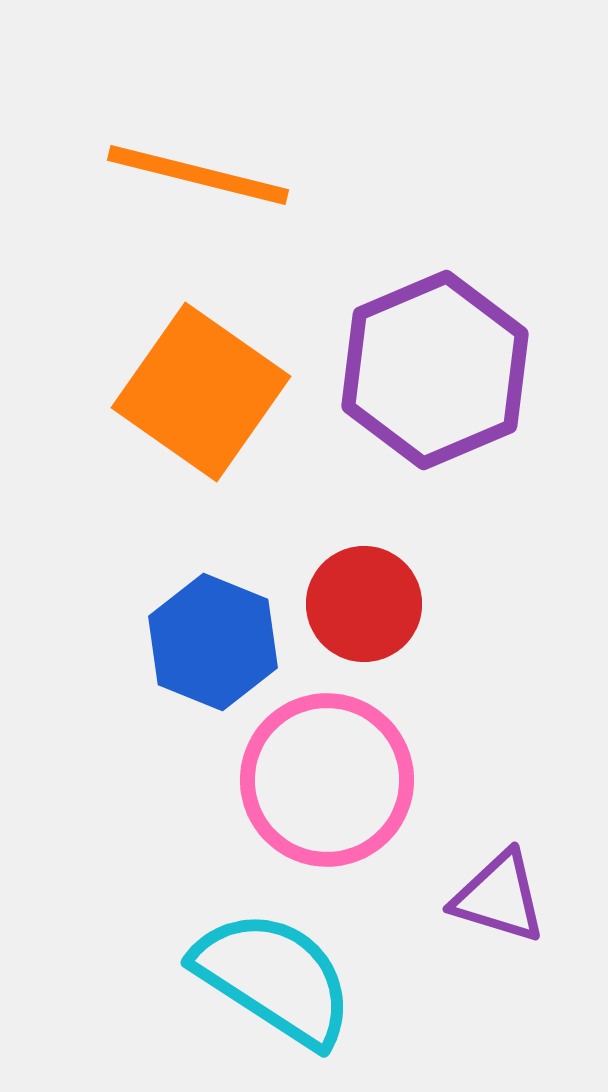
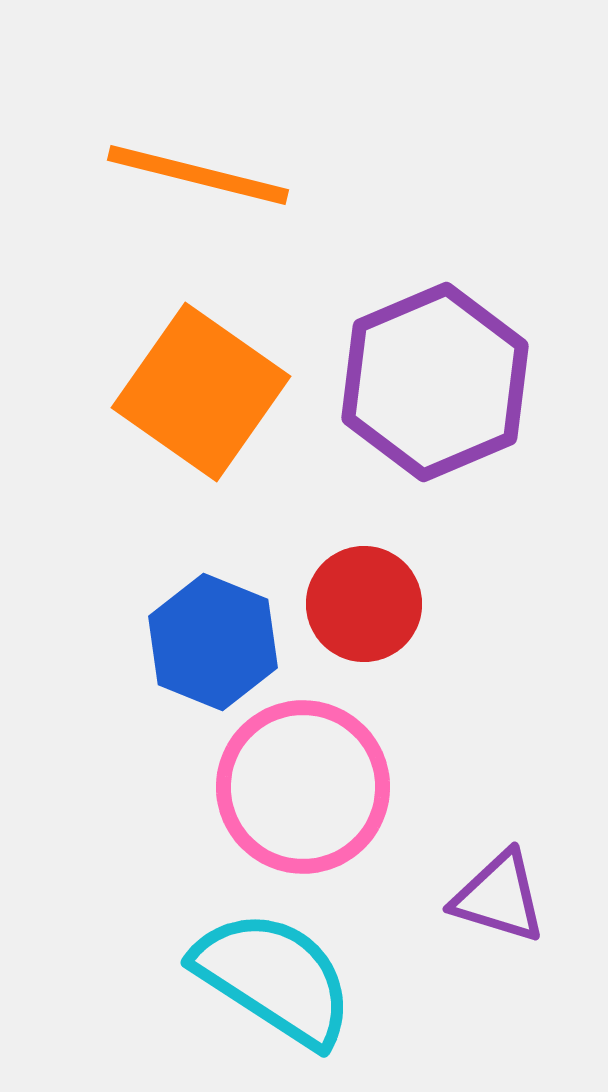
purple hexagon: moved 12 px down
pink circle: moved 24 px left, 7 px down
